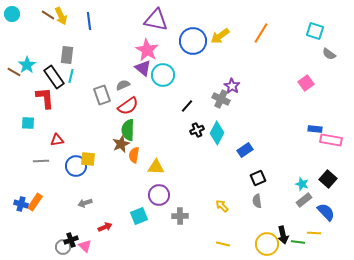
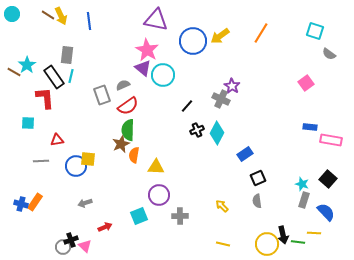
blue rectangle at (315, 129): moved 5 px left, 2 px up
blue rectangle at (245, 150): moved 4 px down
gray rectangle at (304, 200): rotated 35 degrees counterclockwise
